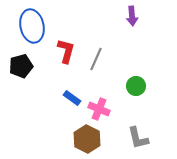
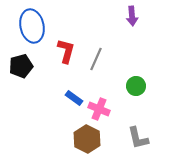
blue rectangle: moved 2 px right
